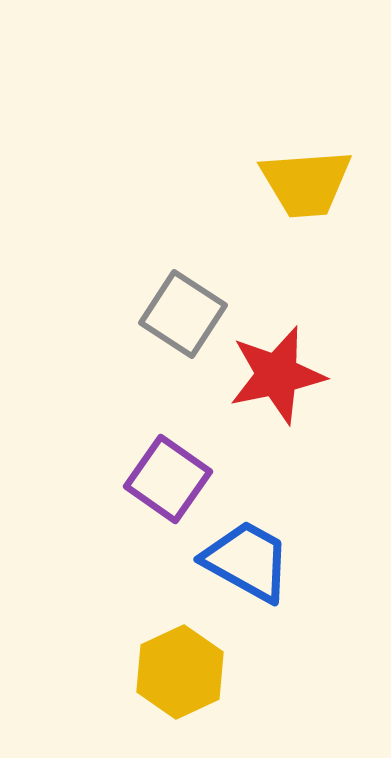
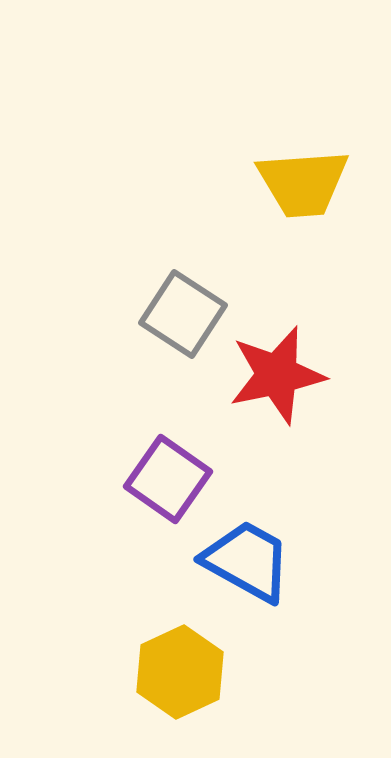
yellow trapezoid: moved 3 px left
